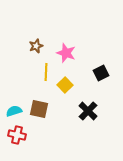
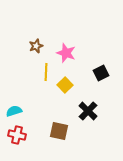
brown square: moved 20 px right, 22 px down
